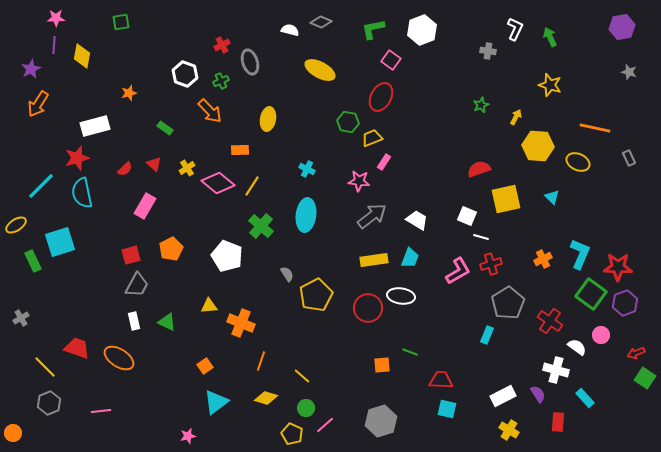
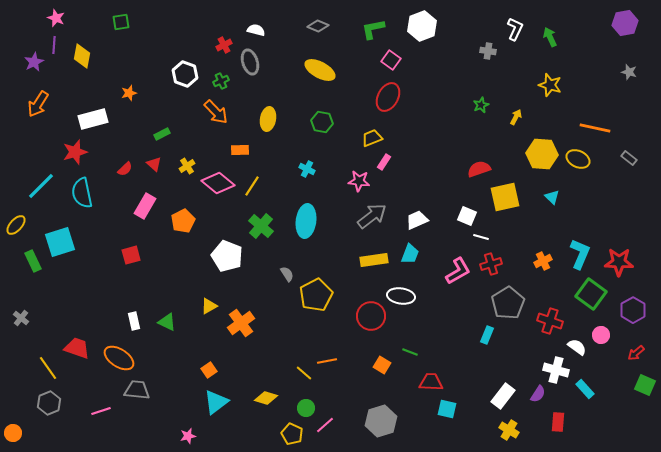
pink star at (56, 18): rotated 24 degrees clockwise
gray diamond at (321, 22): moved 3 px left, 4 px down
purple hexagon at (622, 27): moved 3 px right, 4 px up
white semicircle at (290, 30): moved 34 px left
white hexagon at (422, 30): moved 4 px up
red cross at (222, 45): moved 2 px right
purple star at (31, 69): moved 3 px right, 7 px up
red ellipse at (381, 97): moved 7 px right
orange arrow at (210, 111): moved 6 px right, 1 px down
green hexagon at (348, 122): moved 26 px left
white rectangle at (95, 126): moved 2 px left, 7 px up
green rectangle at (165, 128): moved 3 px left, 6 px down; rotated 63 degrees counterclockwise
yellow hexagon at (538, 146): moved 4 px right, 8 px down
red star at (77, 158): moved 2 px left, 6 px up
gray rectangle at (629, 158): rotated 28 degrees counterclockwise
yellow ellipse at (578, 162): moved 3 px up
yellow cross at (187, 168): moved 2 px up
yellow square at (506, 199): moved 1 px left, 2 px up
cyan ellipse at (306, 215): moved 6 px down
white trapezoid at (417, 220): rotated 55 degrees counterclockwise
yellow ellipse at (16, 225): rotated 15 degrees counterclockwise
orange pentagon at (171, 249): moved 12 px right, 28 px up
cyan trapezoid at (410, 258): moved 4 px up
orange cross at (543, 259): moved 2 px down
red star at (618, 267): moved 1 px right, 5 px up
gray trapezoid at (137, 285): moved 105 px down; rotated 112 degrees counterclockwise
purple hexagon at (625, 303): moved 8 px right, 7 px down; rotated 10 degrees counterclockwise
yellow triangle at (209, 306): rotated 24 degrees counterclockwise
red circle at (368, 308): moved 3 px right, 8 px down
gray cross at (21, 318): rotated 21 degrees counterclockwise
red cross at (550, 321): rotated 15 degrees counterclockwise
orange cross at (241, 323): rotated 32 degrees clockwise
red arrow at (636, 353): rotated 18 degrees counterclockwise
orange line at (261, 361): moved 66 px right; rotated 60 degrees clockwise
orange square at (382, 365): rotated 36 degrees clockwise
orange square at (205, 366): moved 4 px right, 4 px down
yellow line at (45, 367): moved 3 px right, 1 px down; rotated 10 degrees clockwise
yellow line at (302, 376): moved 2 px right, 3 px up
green square at (645, 378): moved 7 px down; rotated 10 degrees counterclockwise
red trapezoid at (441, 380): moved 10 px left, 2 px down
purple semicircle at (538, 394): rotated 66 degrees clockwise
white rectangle at (503, 396): rotated 25 degrees counterclockwise
cyan rectangle at (585, 398): moved 9 px up
pink line at (101, 411): rotated 12 degrees counterclockwise
